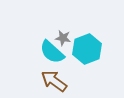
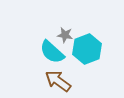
gray star: moved 2 px right, 3 px up
brown arrow: moved 4 px right
